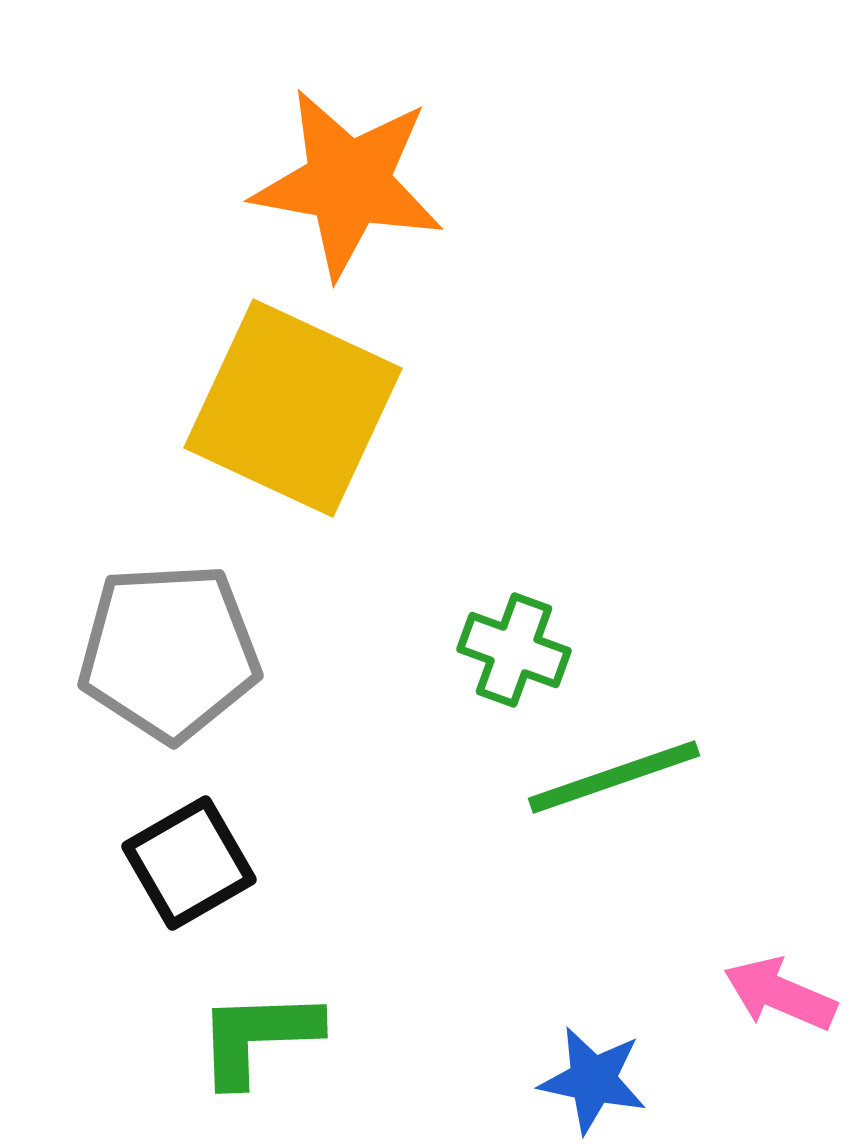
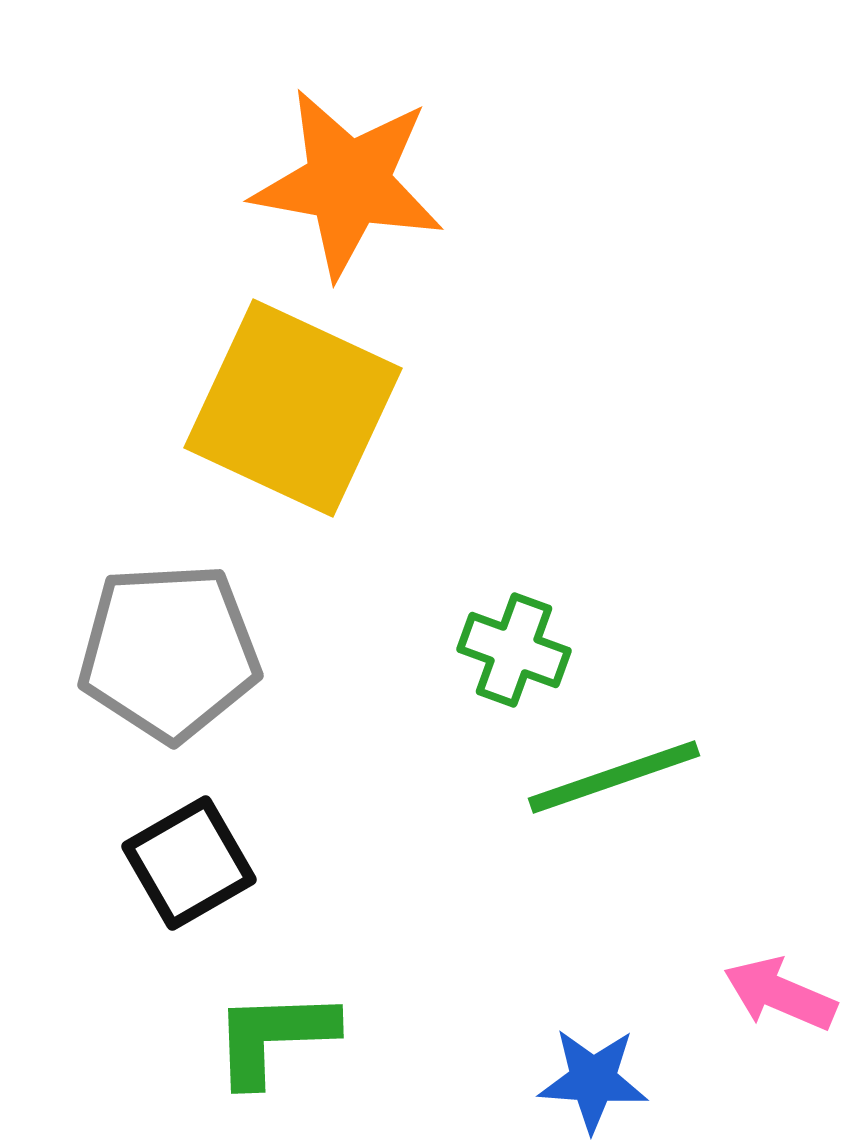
green L-shape: moved 16 px right
blue star: rotated 8 degrees counterclockwise
